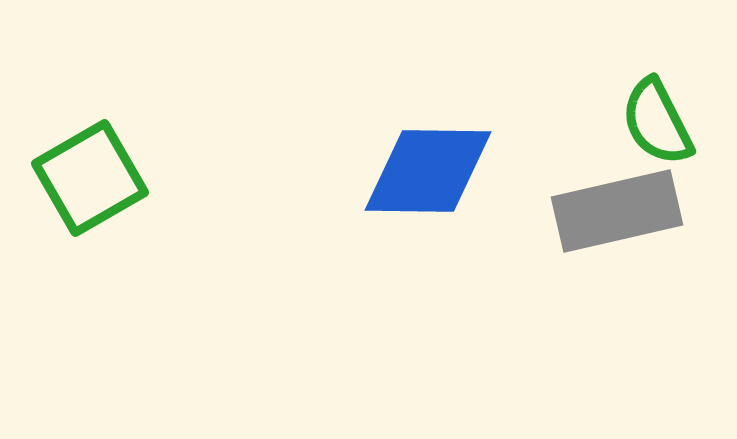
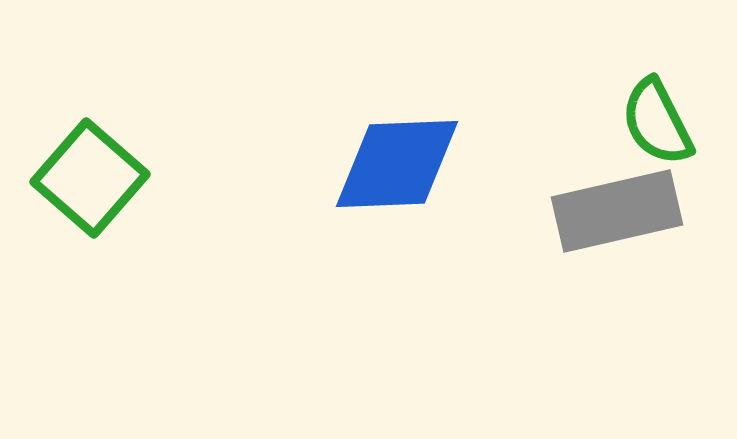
blue diamond: moved 31 px left, 7 px up; rotated 3 degrees counterclockwise
green square: rotated 19 degrees counterclockwise
